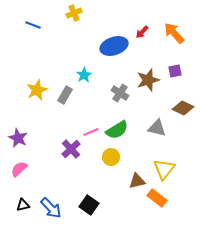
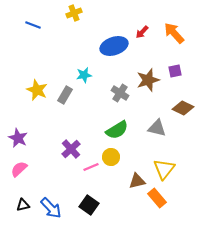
cyan star: rotated 21 degrees clockwise
yellow star: rotated 25 degrees counterclockwise
pink line: moved 35 px down
orange rectangle: rotated 12 degrees clockwise
